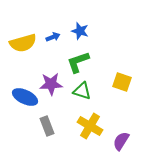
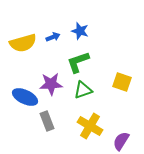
green triangle: moved 1 px right, 1 px up; rotated 36 degrees counterclockwise
gray rectangle: moved 5 px up
